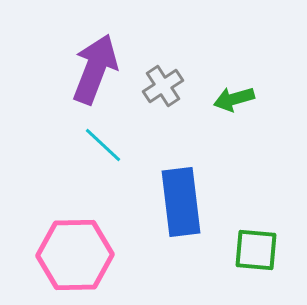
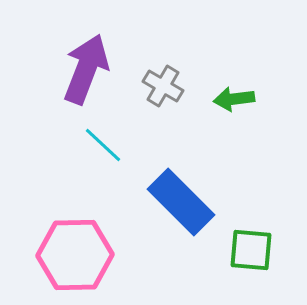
purple arrow: moved 9 px left
gray cross: rotated 27 degrees counterclockwise
green arrow: rotated 9 degrees clockwise
blue rectangle: rotated 38 degrees counterclockwise
green square: moved 5 px left
